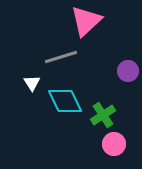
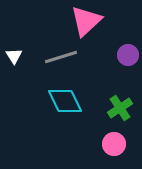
purple circle: moved 16 px up
white triangle: moved 18 px left, 27 px up
green cross: moved 17 px right, 7 px up
